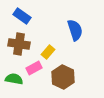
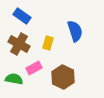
blue semicircle: moved 1 px down
brown cross: rotated 20 degrees clockwise
yellow rectangle: moved 9 px up; rotated 24 degrees counterclockwise
